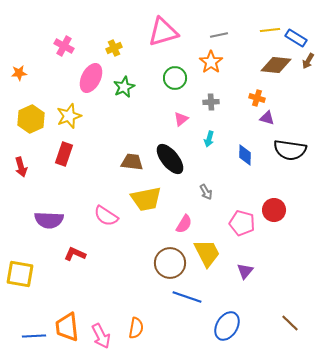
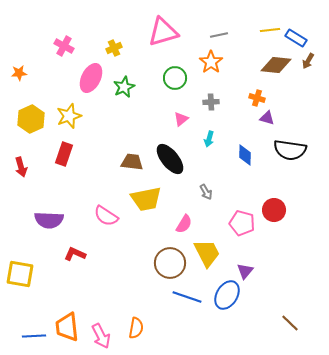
blue ellipse at (227, 326): moved 31 px up
